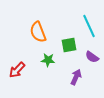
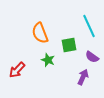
orange semicircle: moved 2 px right, 1 px down
green star: rotated 16 degrees clockwise
purple arrow: moved 7 px right
